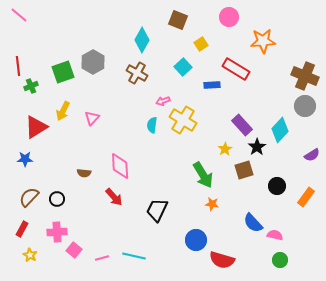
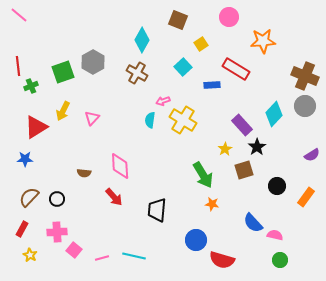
cyan semicircle at (152, 125): moved 2 px left, 5 px up
cyan diamond at (280, 130): moved 6 px left, 16 px up
black trapezoid at (157, 210): rotated 20 degrees counterclockwise
